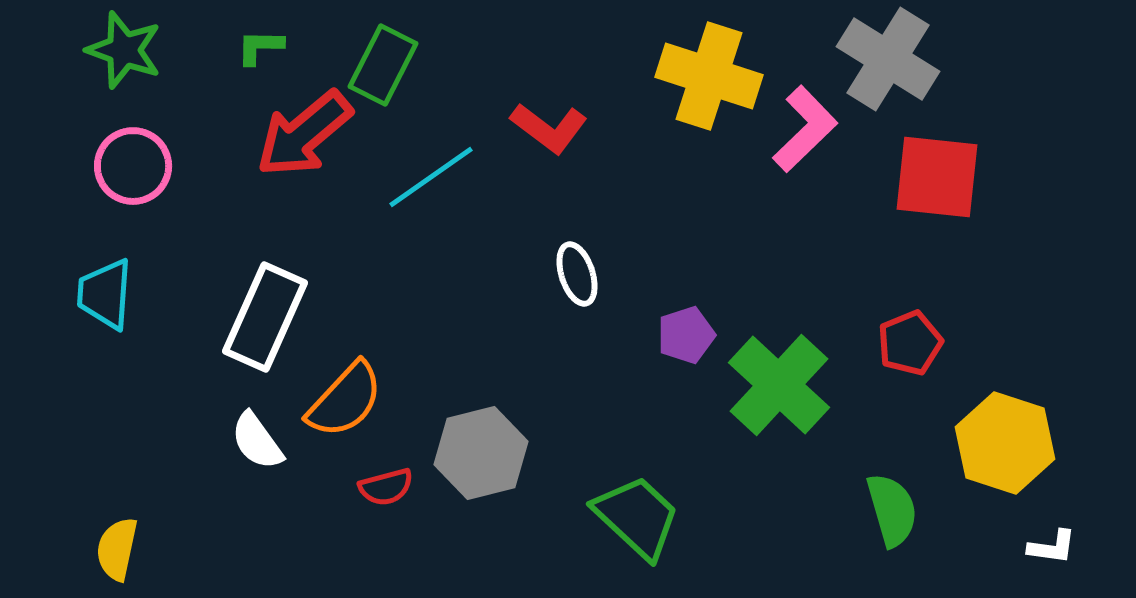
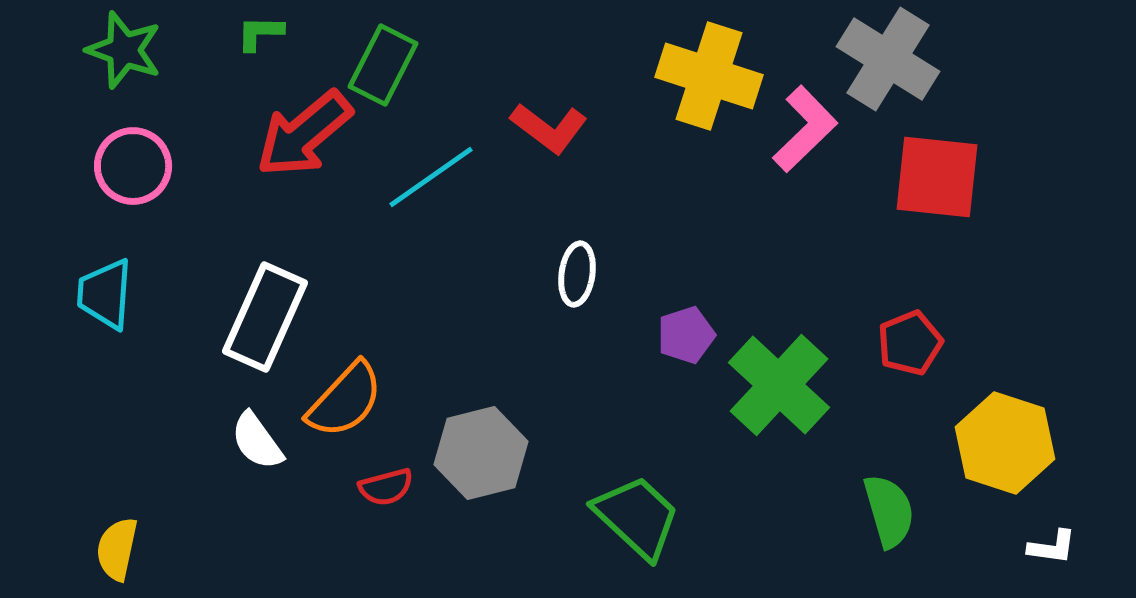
green L-shape: moved 14 px up
white ellipse: rotated 26 degrees clockwise
green semicircle: moved 3 px left, 1 px down
